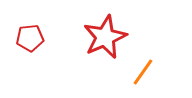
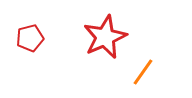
red pentagon: rotated 8 degrees counterclockwise
